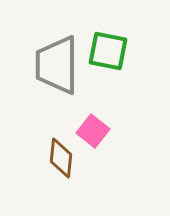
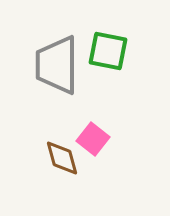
pink square: moved 8 px down
brown diamond: moved 1 px right; rotated 21 degrees counterclockwise
